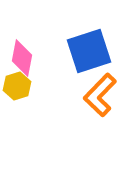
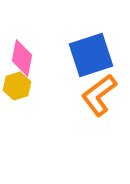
blue square: moved 2 px right, 4 px down
orange L-shape: moved 1 px left; rotated 9 degrees clockwise
